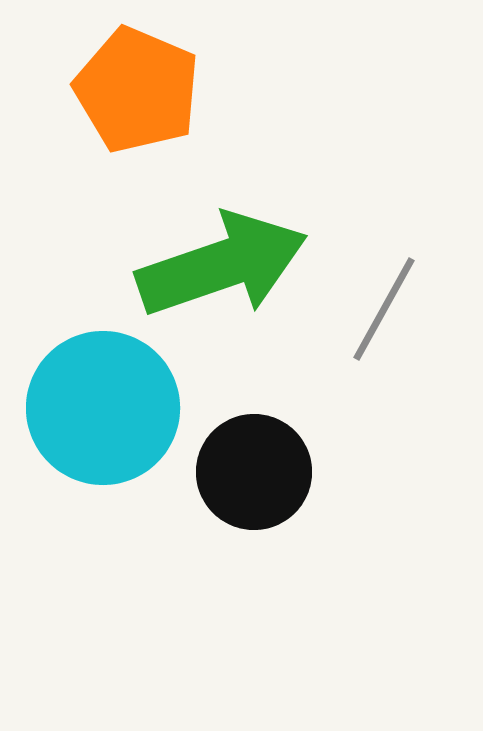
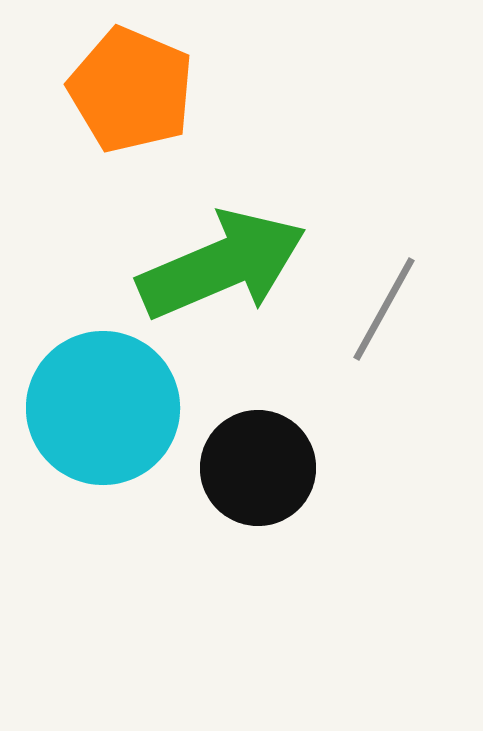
orange pentagon: moved 6 px left
green arrow: rotated 4 degrees counterclockwise
black circle: moved 4 px right, 4 px up
